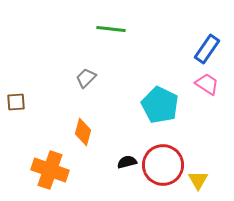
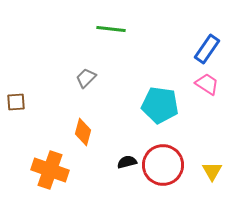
cyan pentagon: rotated 18 degrees counterclockwise
yellow triangle: moved 14 px right, 9 px up
